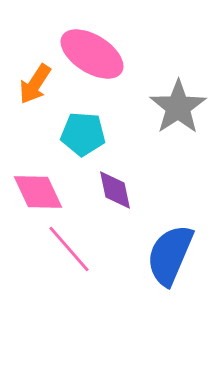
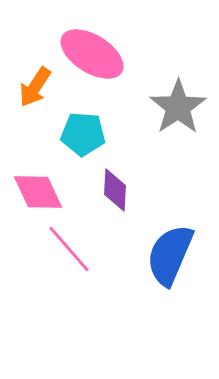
orange arrow: moved 3 px down
purple diamond: rotated 15 degrees clockwise
